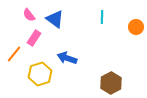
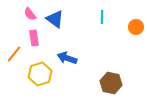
pink semicircle: moved 1 px right, 1 px up
pink rectangle: rotated 42 degrees counterclockwise
brown hexagon: rotated 20 degrees counterclockwise
